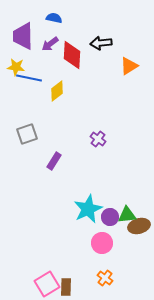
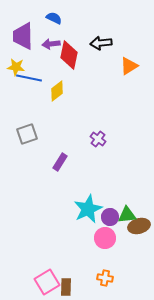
blue semicircle: rotated 14 degrees clockwise
purple arrow: moved 1 px right; rotated 30 degrees clockwise
red diamond: moved 3 px left; rotated 8 degrees clockwise
purple rectangle: moved 6 px right, 1 px down
pink circle: moved 3 px right, 5 px up
orange cross: rotated 28 degrees counterclockwise
pink square: moved 2 px up
